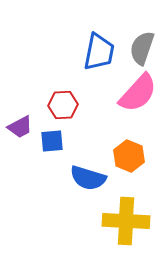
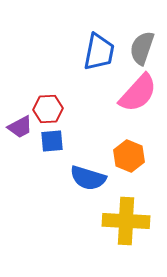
red hexagon: moved 15 px left, 4 px down
